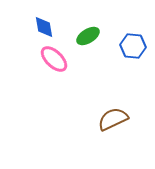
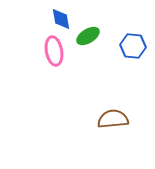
blue diamond: moved 17 px right, 8 px up
pink ellipse: moved 8 px up; rotated 36 degrees clockwise
brown semicircle: rotated 20 degrees clockwise
